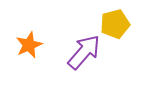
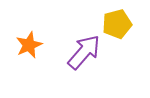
yellow pentagon: moved 2 px right
